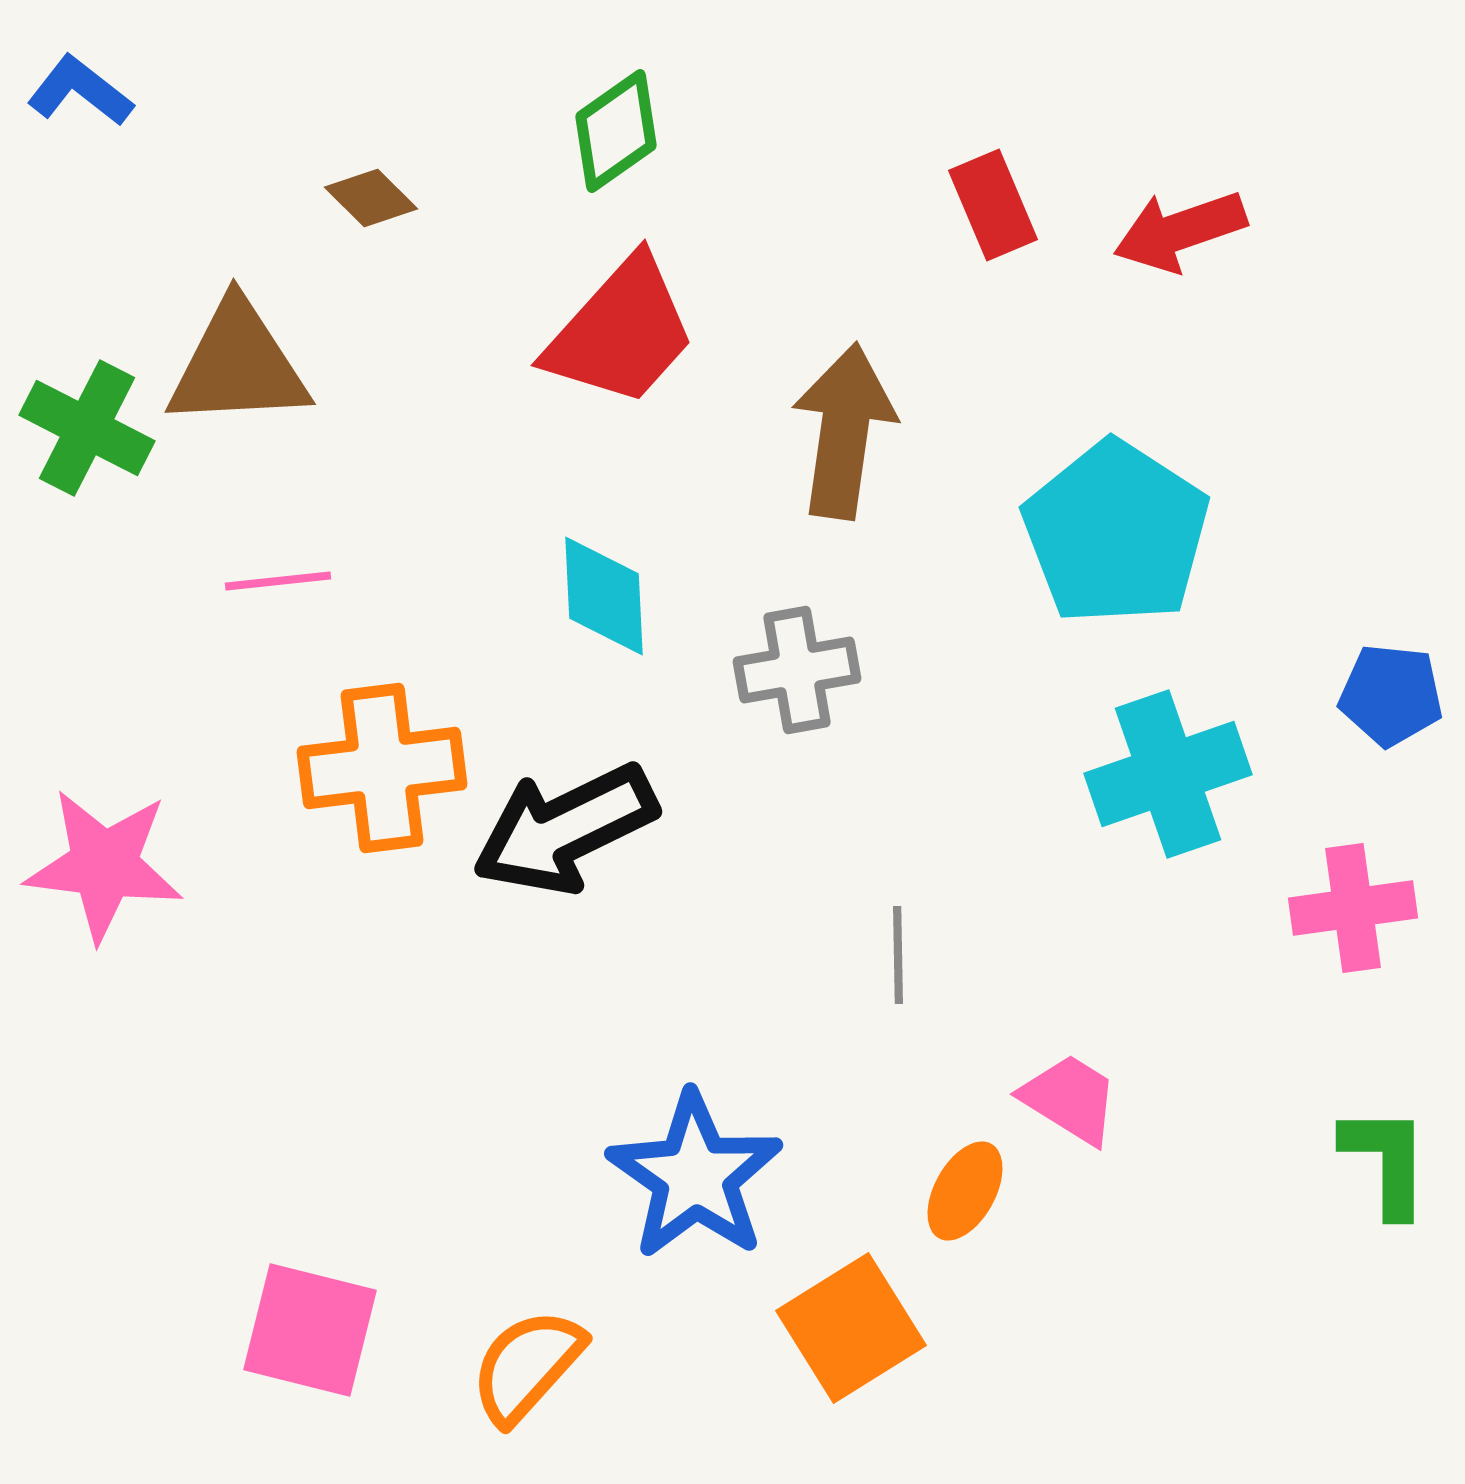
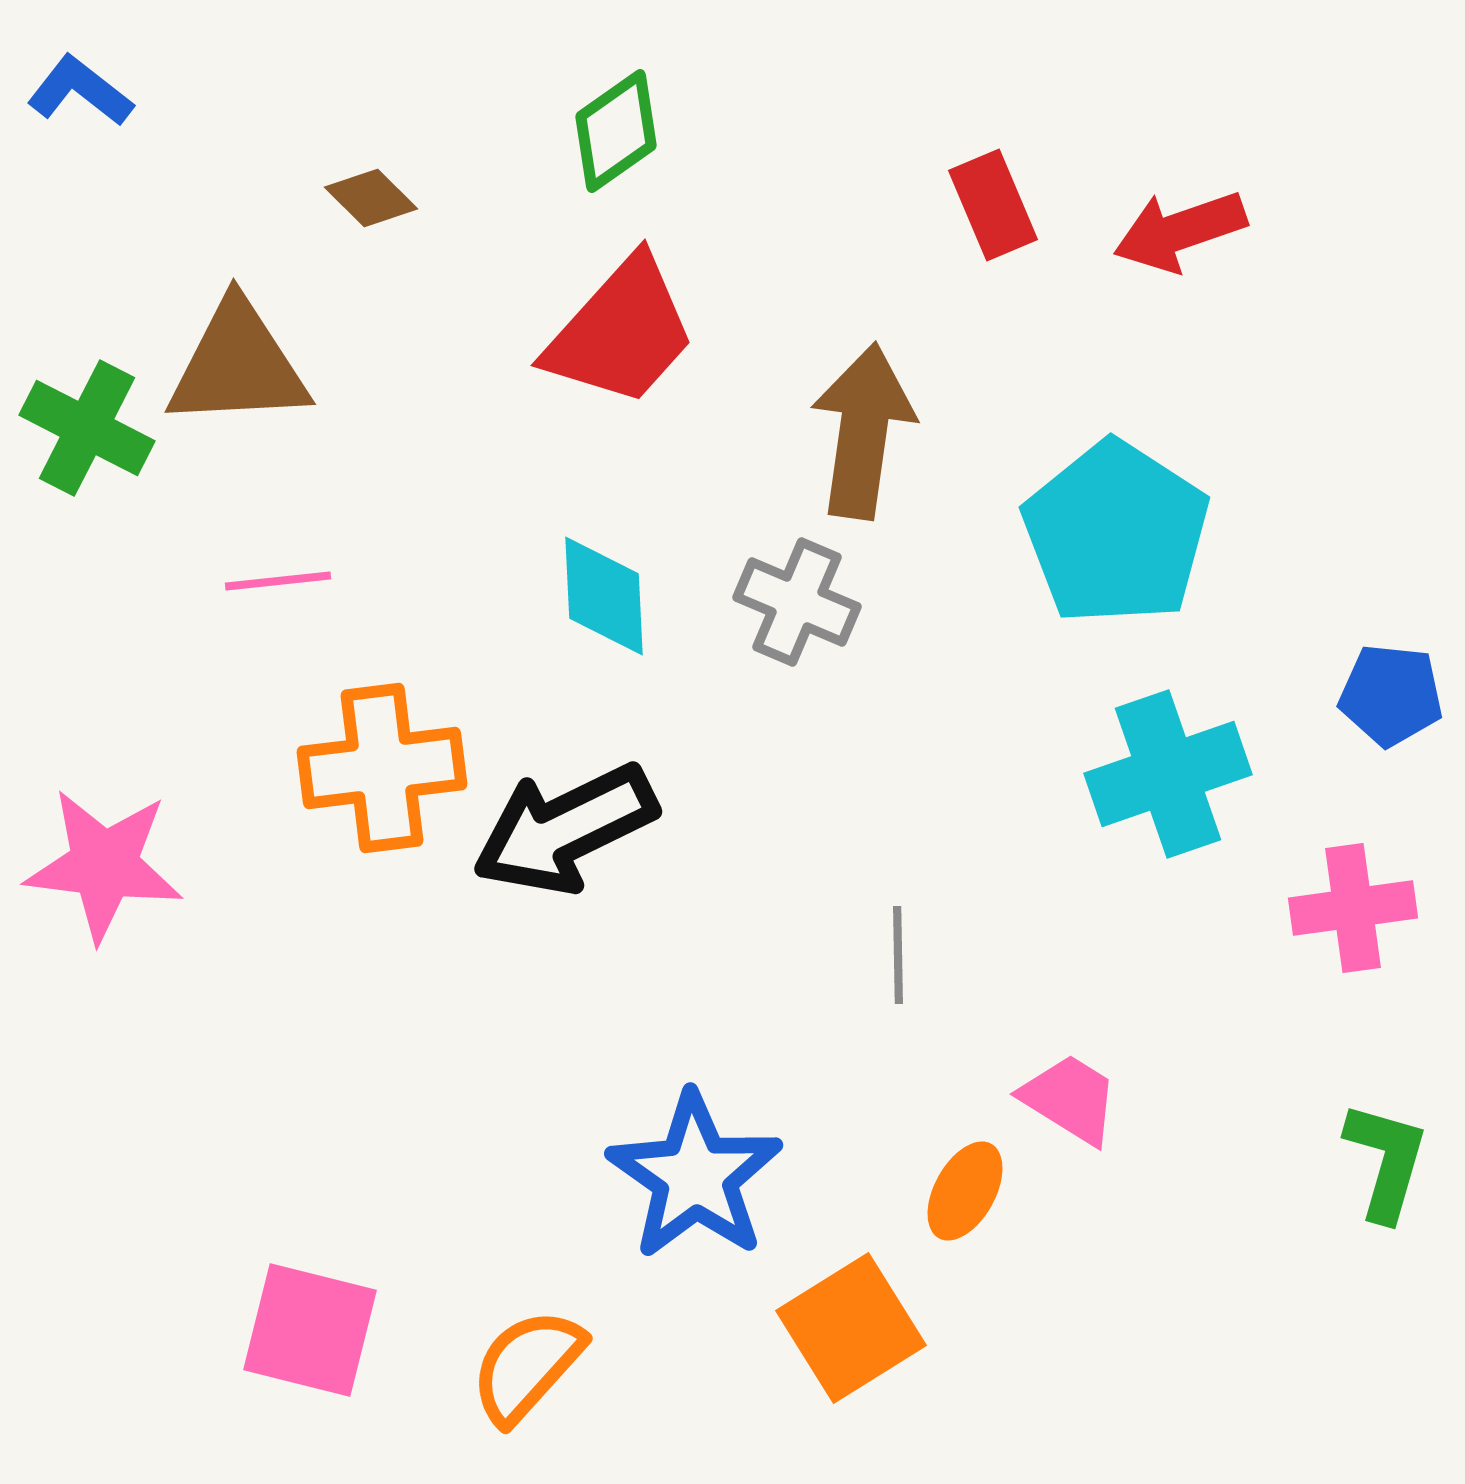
brown arrow: moved 19 px right
gray cross: moved 68 px up; rotated 33 degrees clockwise
green L-shape: rotated 16 degrees clockwise
